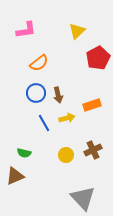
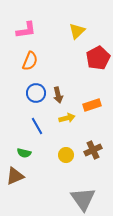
orange semicircle: moved 9 px left, 2 px up; rotated 30 degrees counterclockwise
blue line: moved 7 px left, 3 px down
gray triangle: moved 1 px down; rotated 8 degrees clockwise
